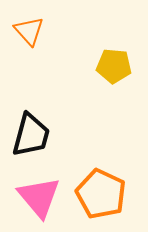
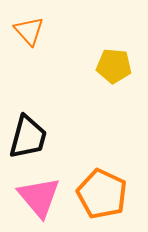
black trapezoid: moved 3 px left, 2 px down
orange pentagon: moved 1 px right
